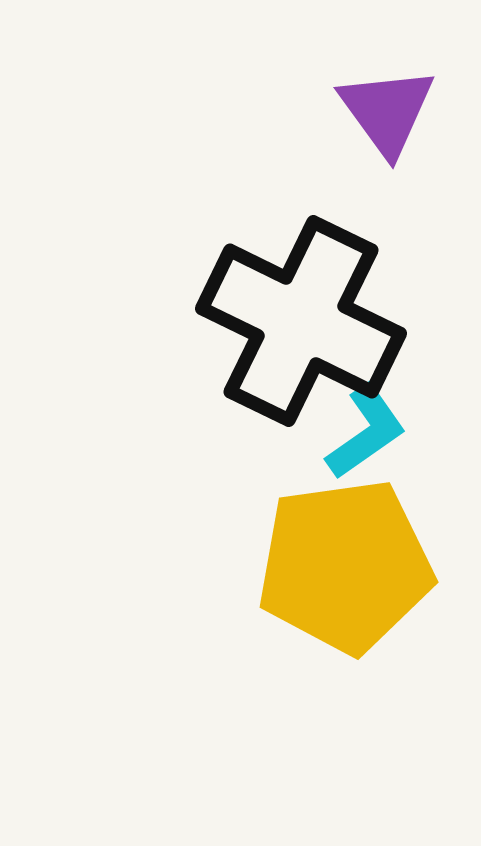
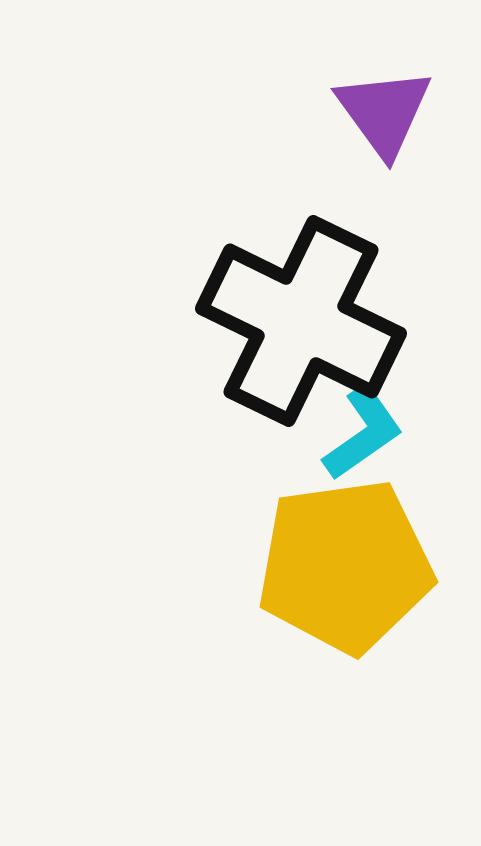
purple triangle: moved 3 px left, 1 px down
cyan L-shape: moved 3 px left, 1 px down
